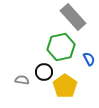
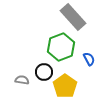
green hexagon: rotated 8 degrees counterclockwise
